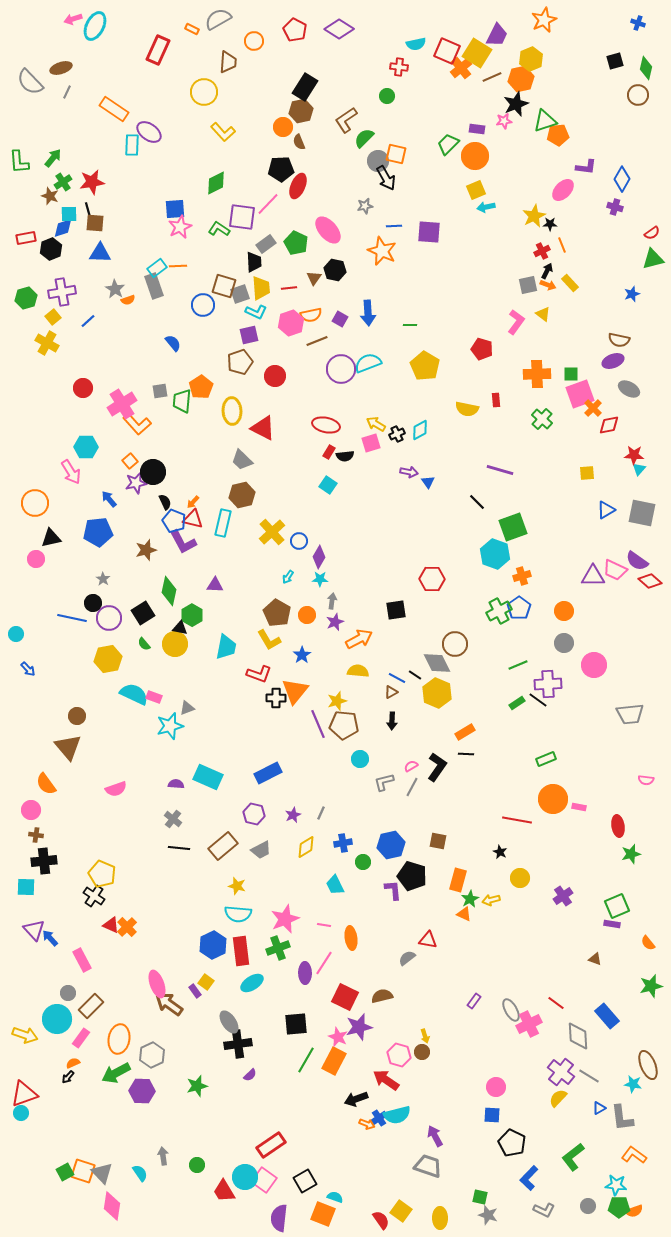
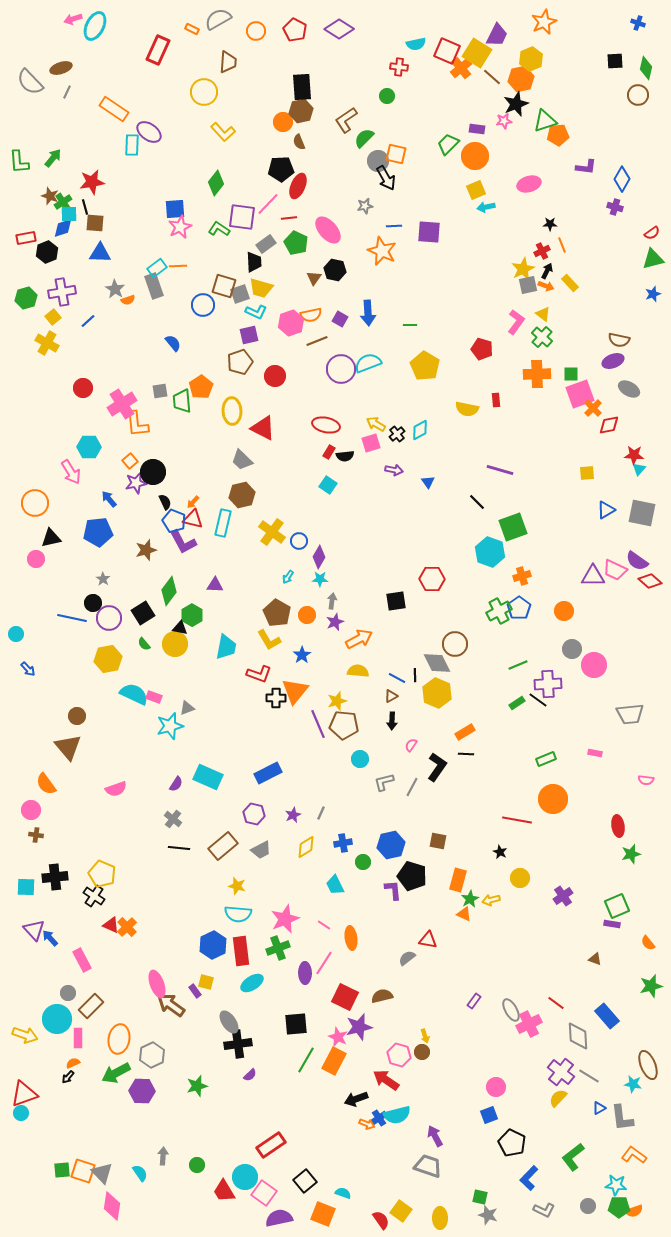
orange star at (544, 20): moved 2 px down
orange circle at (254, 41): moved 2 px right, 10 px up
black square at (615, 61): rotated 12 degrees clockwise
brown line at (492, 77): rotated 66 degrees clockwise
black rectangle at (305, 87): moved 3 px left; rotated 36 degrees counterclockwise
orange circle at (283, 127): moved 5 px up
green cross at (63, 182): moved 20 px down
green diamond at (216, 183): rotated 25 degrees counterclockwise
pink ellipse at (563, 190): moved 34 px left, 6 px up; rotated 30 degrees clockwise
black line at (88, 210): moved 3 px left, 3 px up
yellow star at (534, 216): moved 11 px left, 53 px down
black hexagon at (51, 249): moved 4 px left, 3 px down
orange arrow at (548, 285): moved 2 px left, 1 px down
yellow trapezoid at (261, 288): rotated 110 degrees clockwise
red line at (289, 288): moved 70 px up
blue star at (632, 294): moved 21 px right
green trapezoid at (182, 401): rotated 10 degrees counterclockwise
green cross at (542, 419): moved 82 px up
orange L-shape at (137, 424): rotated 36 degrees clockwise
black cross at (397, 434): rotated 14 degrees counterclockwise
cyan hexagon at (86, 447): moved 3 px right
purple arrow at (409, 472): moved 15 px left, 2 px up
yellow cross at (272, 532): rotated 12 degrees counterclockwise
cyan hexagon at (495, 554): moved 5 px left, 2 px up
green diamond at (169, 591): rotated 24 degrees clockwise
black square at (396, 610): moved 9 px up
gray circle at (564, 643): moved 8 px right, 6 px down
black line at (415, 675): rotated 56 degrees clockwise
brown triangle at (391, 692): moved 4 px down
pink semicircle at (411, 766): moved 21 px up; rotated 24 degrees counterclockwise
purple semicircle at (176, 784): rotated 119 degrees clockwise
pink rectangle at (579, 807): moved 16 px right, 54 px up
black cross at (44, 861): moved 11 px right, 16 px down
pink line at (324, 925): rotated 24 degrees clockwise
yellow square at (206, 982): rotated 21 degrees counterclockwise
brown arrow at (169, 1004): moved 2 px right, 1 px down
pink rectangle at (81, 1038): moved 3 px left; rotated 36 degrees counterclockwise
blue square at (492, 1115): moved 3 px left; rotated 24 degrees counterclockwise
gray arrow at (163, 1156): rotated 12 degrees clockwise
green square at (65, 1172): moved 3 px left, 2 px up; rotated 24 degrees clockwise
pink square at (264, 1180): moved 13 px down
black square at (305, 1181): rotated 10 degrees counterclockwise
cyan semicircle at (335, 1197): moved 8 px right, 4 px up
purple semicircle at (279, 1218): rotated 72 degrees clockwise
